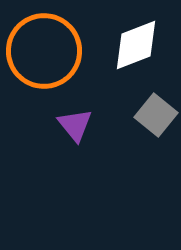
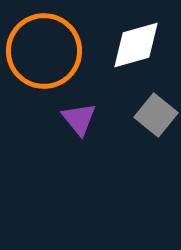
white diamond: rotated 6 degrees clockwise
purple triangle: moved 4 px right, 6 px up
